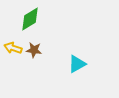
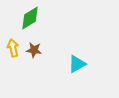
green diamond: moved 1 px up
yellow arrow: rotated 60 degrees clockwise
